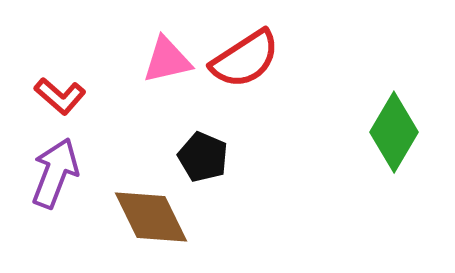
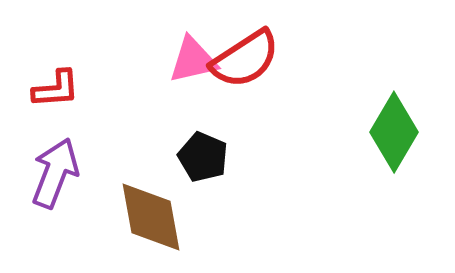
pink triangle: moved 26 px right
red L-shape: moved 4 px left, 7 px up; rotated 45 degrees counterclockwise
brown diamond: rotated 16 degrees clockwise
